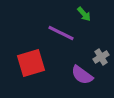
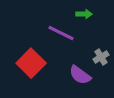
green arrow: rotated 49 degrees counterclockwise
red square: rotated 28 degrees counterclockwise
purple semicircle: moved 2 px left
